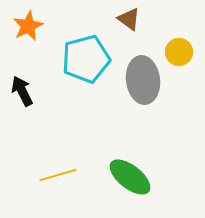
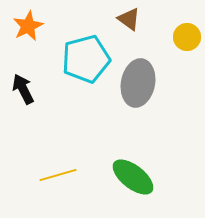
yellow circle: moved 8 px right, 15 px up
gray ellipse: moved 5 px left, 3 px down; rotated 18 degrees clockwise
black arrow: moved 1 px right, 2 px up
green ellipse: moved 3 px right
